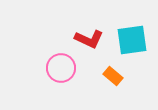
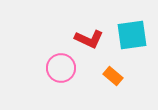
cyan square: moved 5 px up
